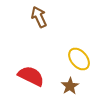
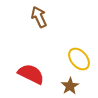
red semicircle: moved 2 px up
